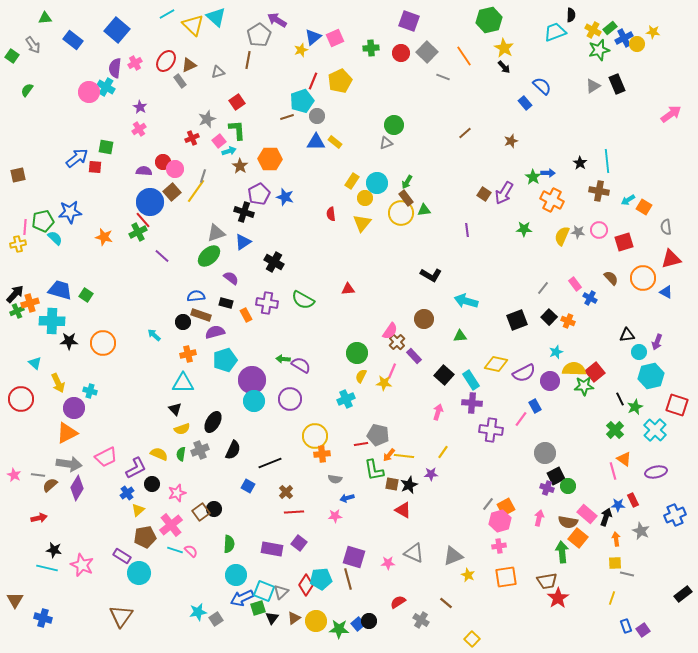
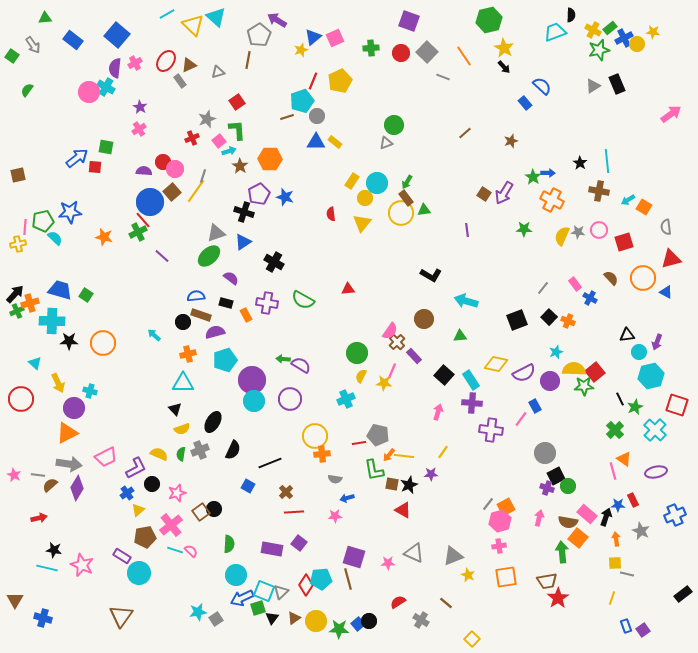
blue square at (117, 30): moved 5 px down
red line at (361, 444): moved 2 px left, 1 px up
